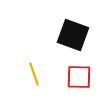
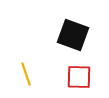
yellow line: moved 8 px left
